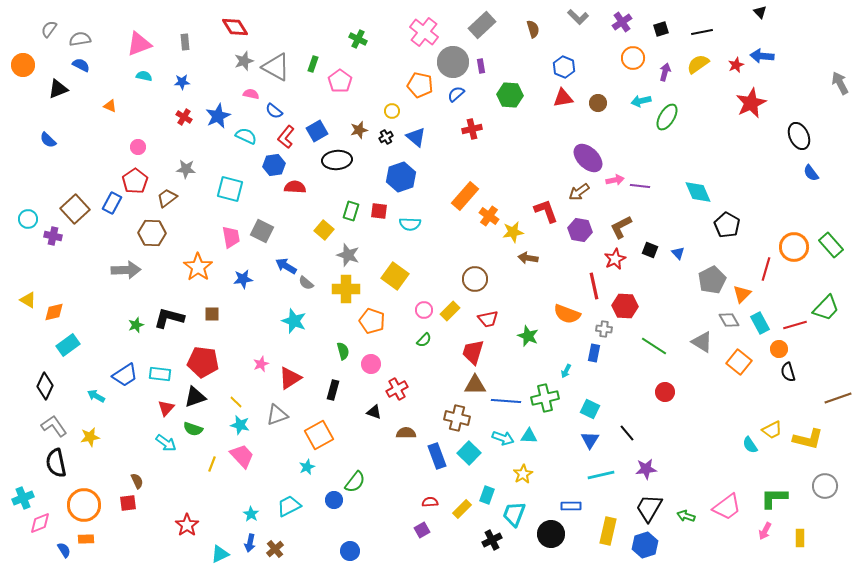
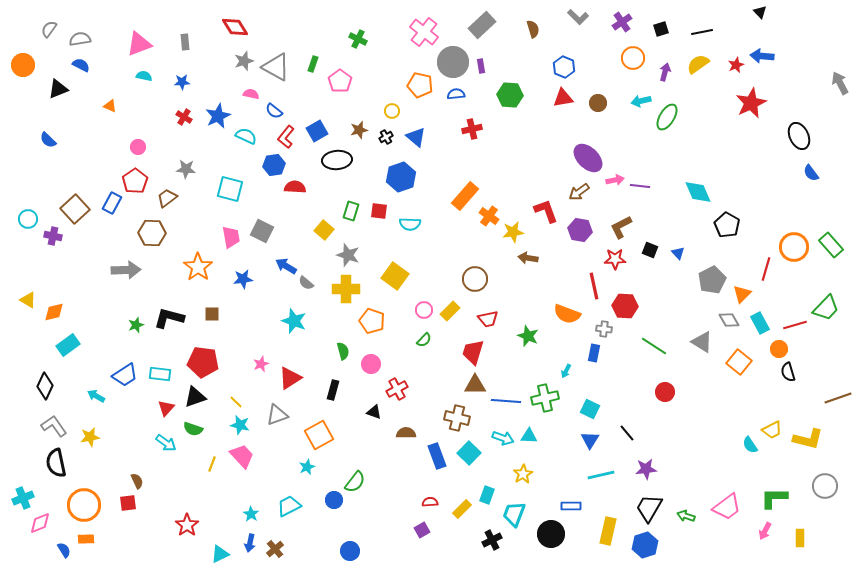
blue semicircle at (456, 94): rotated 36 degrees clockwise
red star at (615, 259): rotated 25 degrees clockwise
